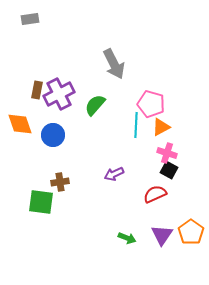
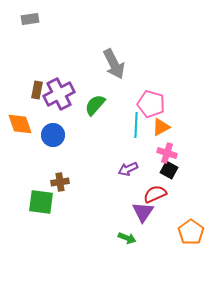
purple arrow: moved 14 px right, 5 px up
purple triangle: moved 19 px left, 23 px up
